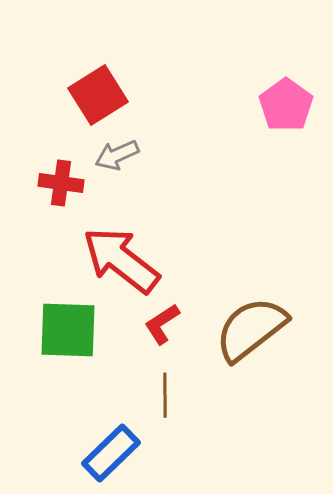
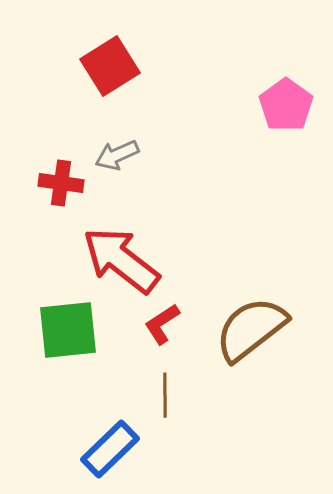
red square: moved 12 px right, 29 px up
green square: rotated 8 degrees counterclockwise
blue rectangle: moved 1 px left, 4 px up
